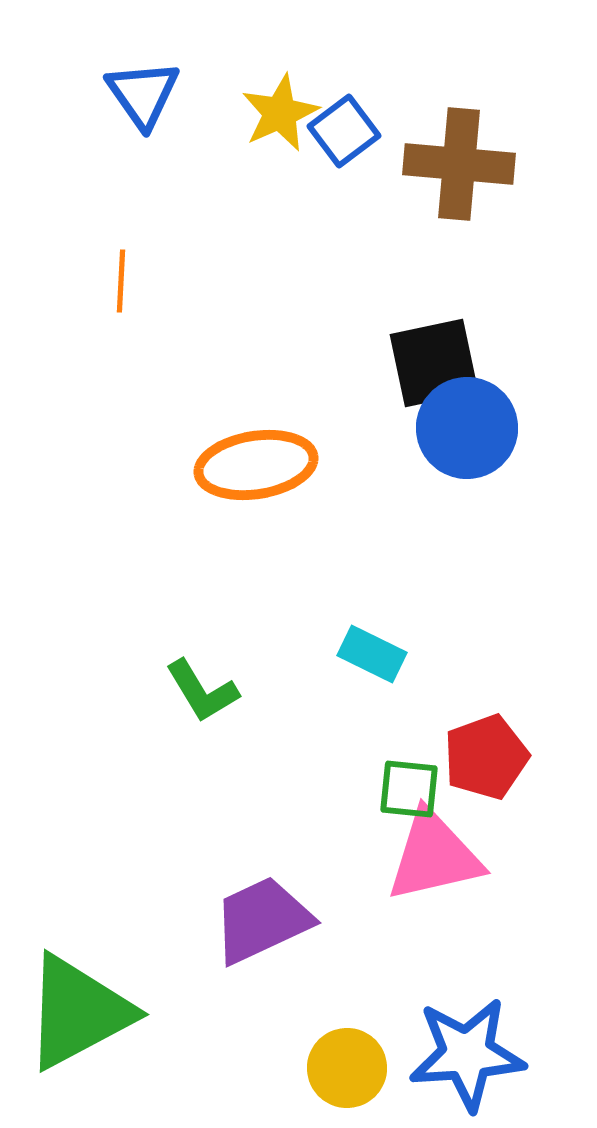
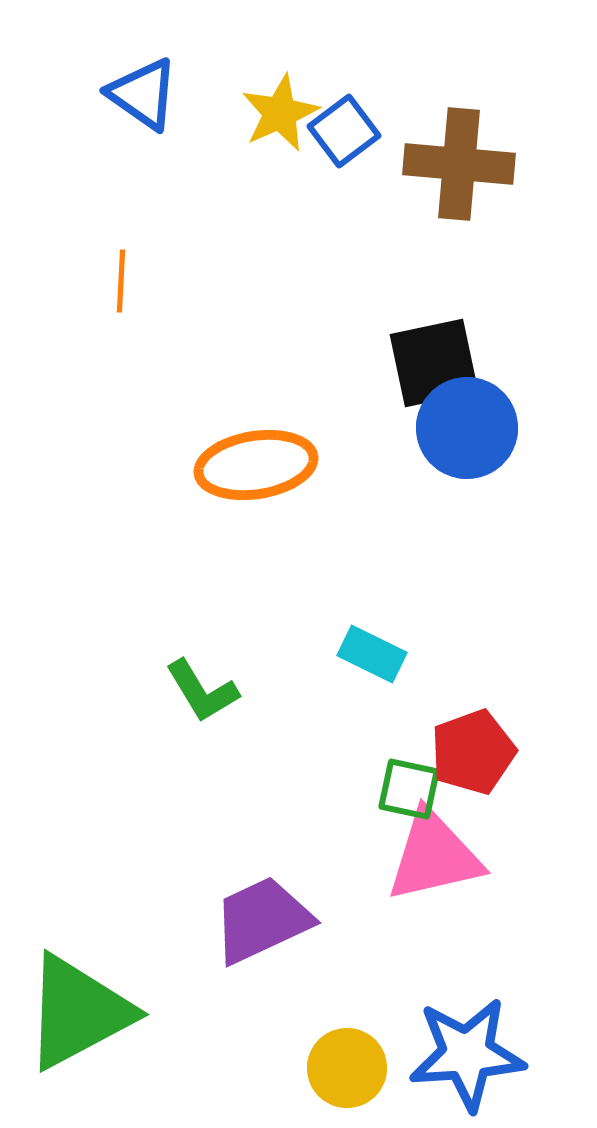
blue triangle: rotated 20 degrees counterclockwise
red pentagon: moved 13 px left, 5 px up
green square: rotated 6 degrees clockwise
